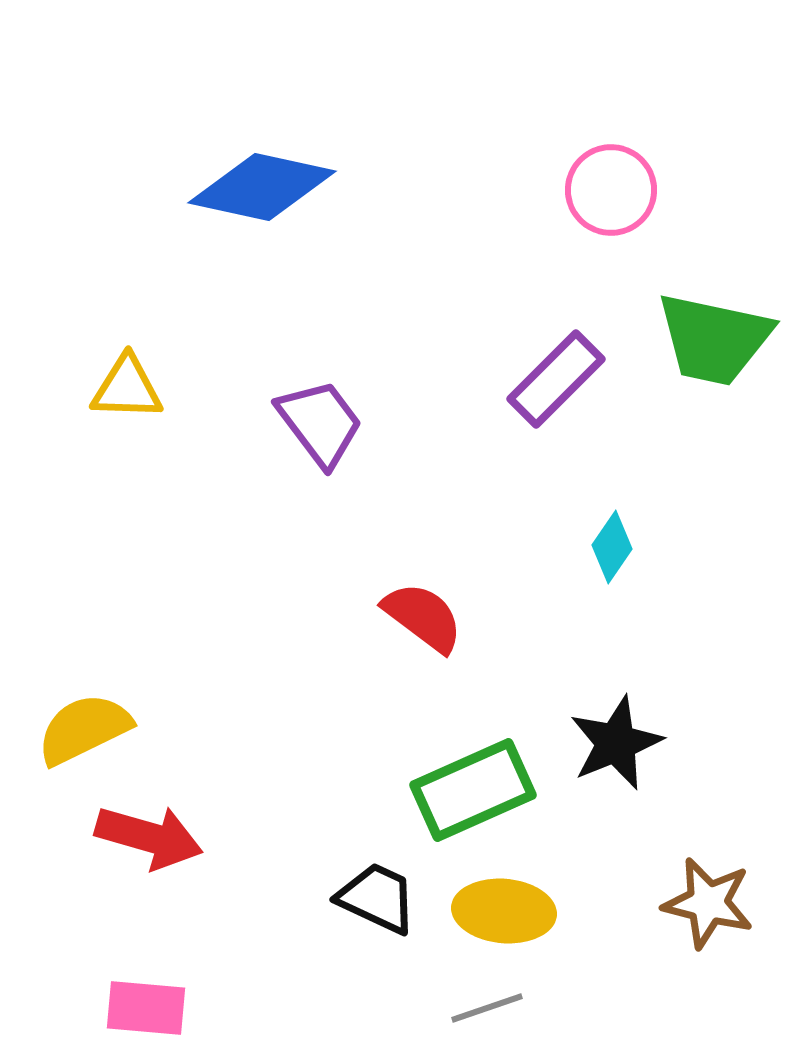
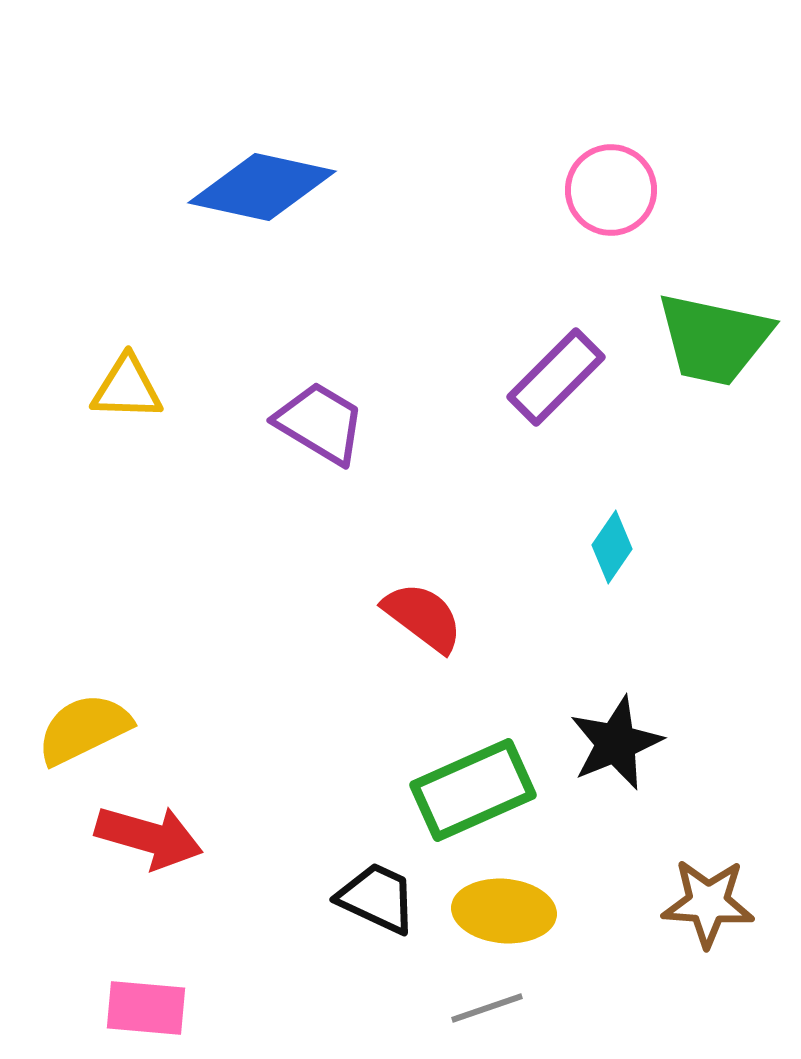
purple rectangle: moved 2 px up
purple trapezoid: rotated 22 degrees counterclockwise
brown star: rotated 10 degrees counterclockwise
